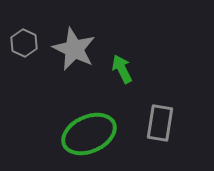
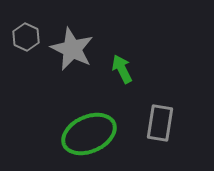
gray hexagon: moved 2 px right, 6 px up
gray star: moved 2 px left
